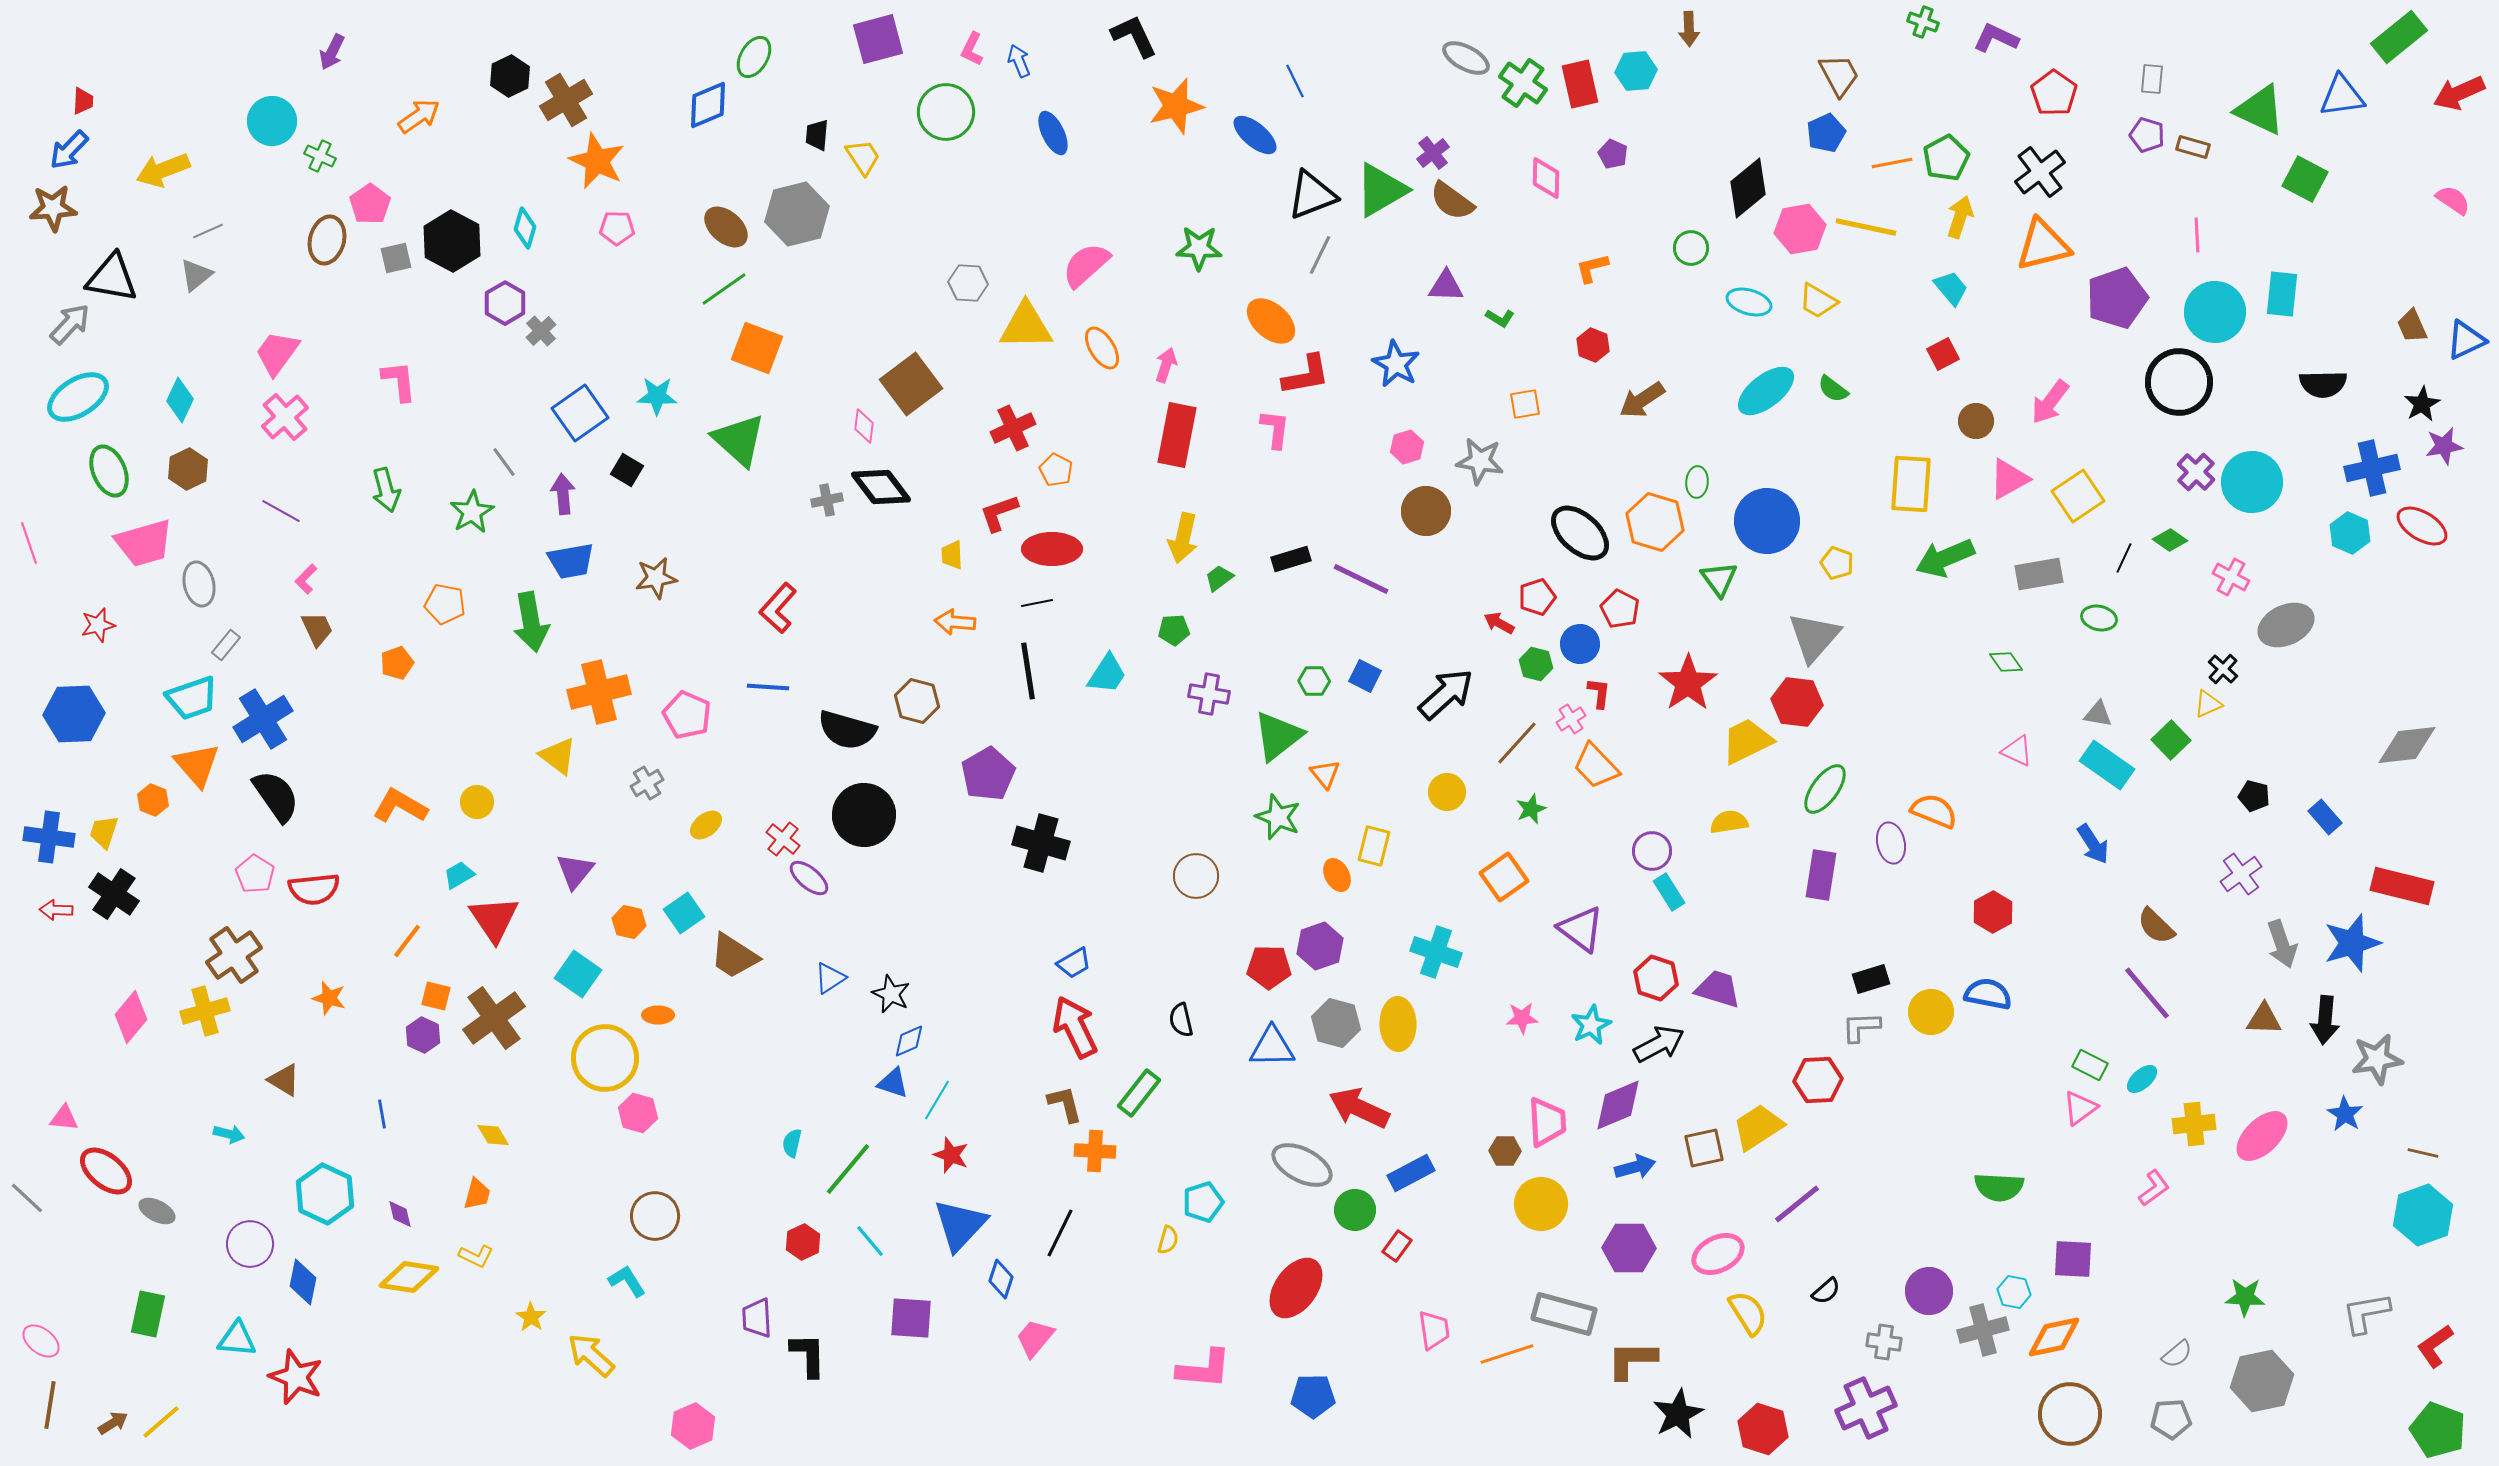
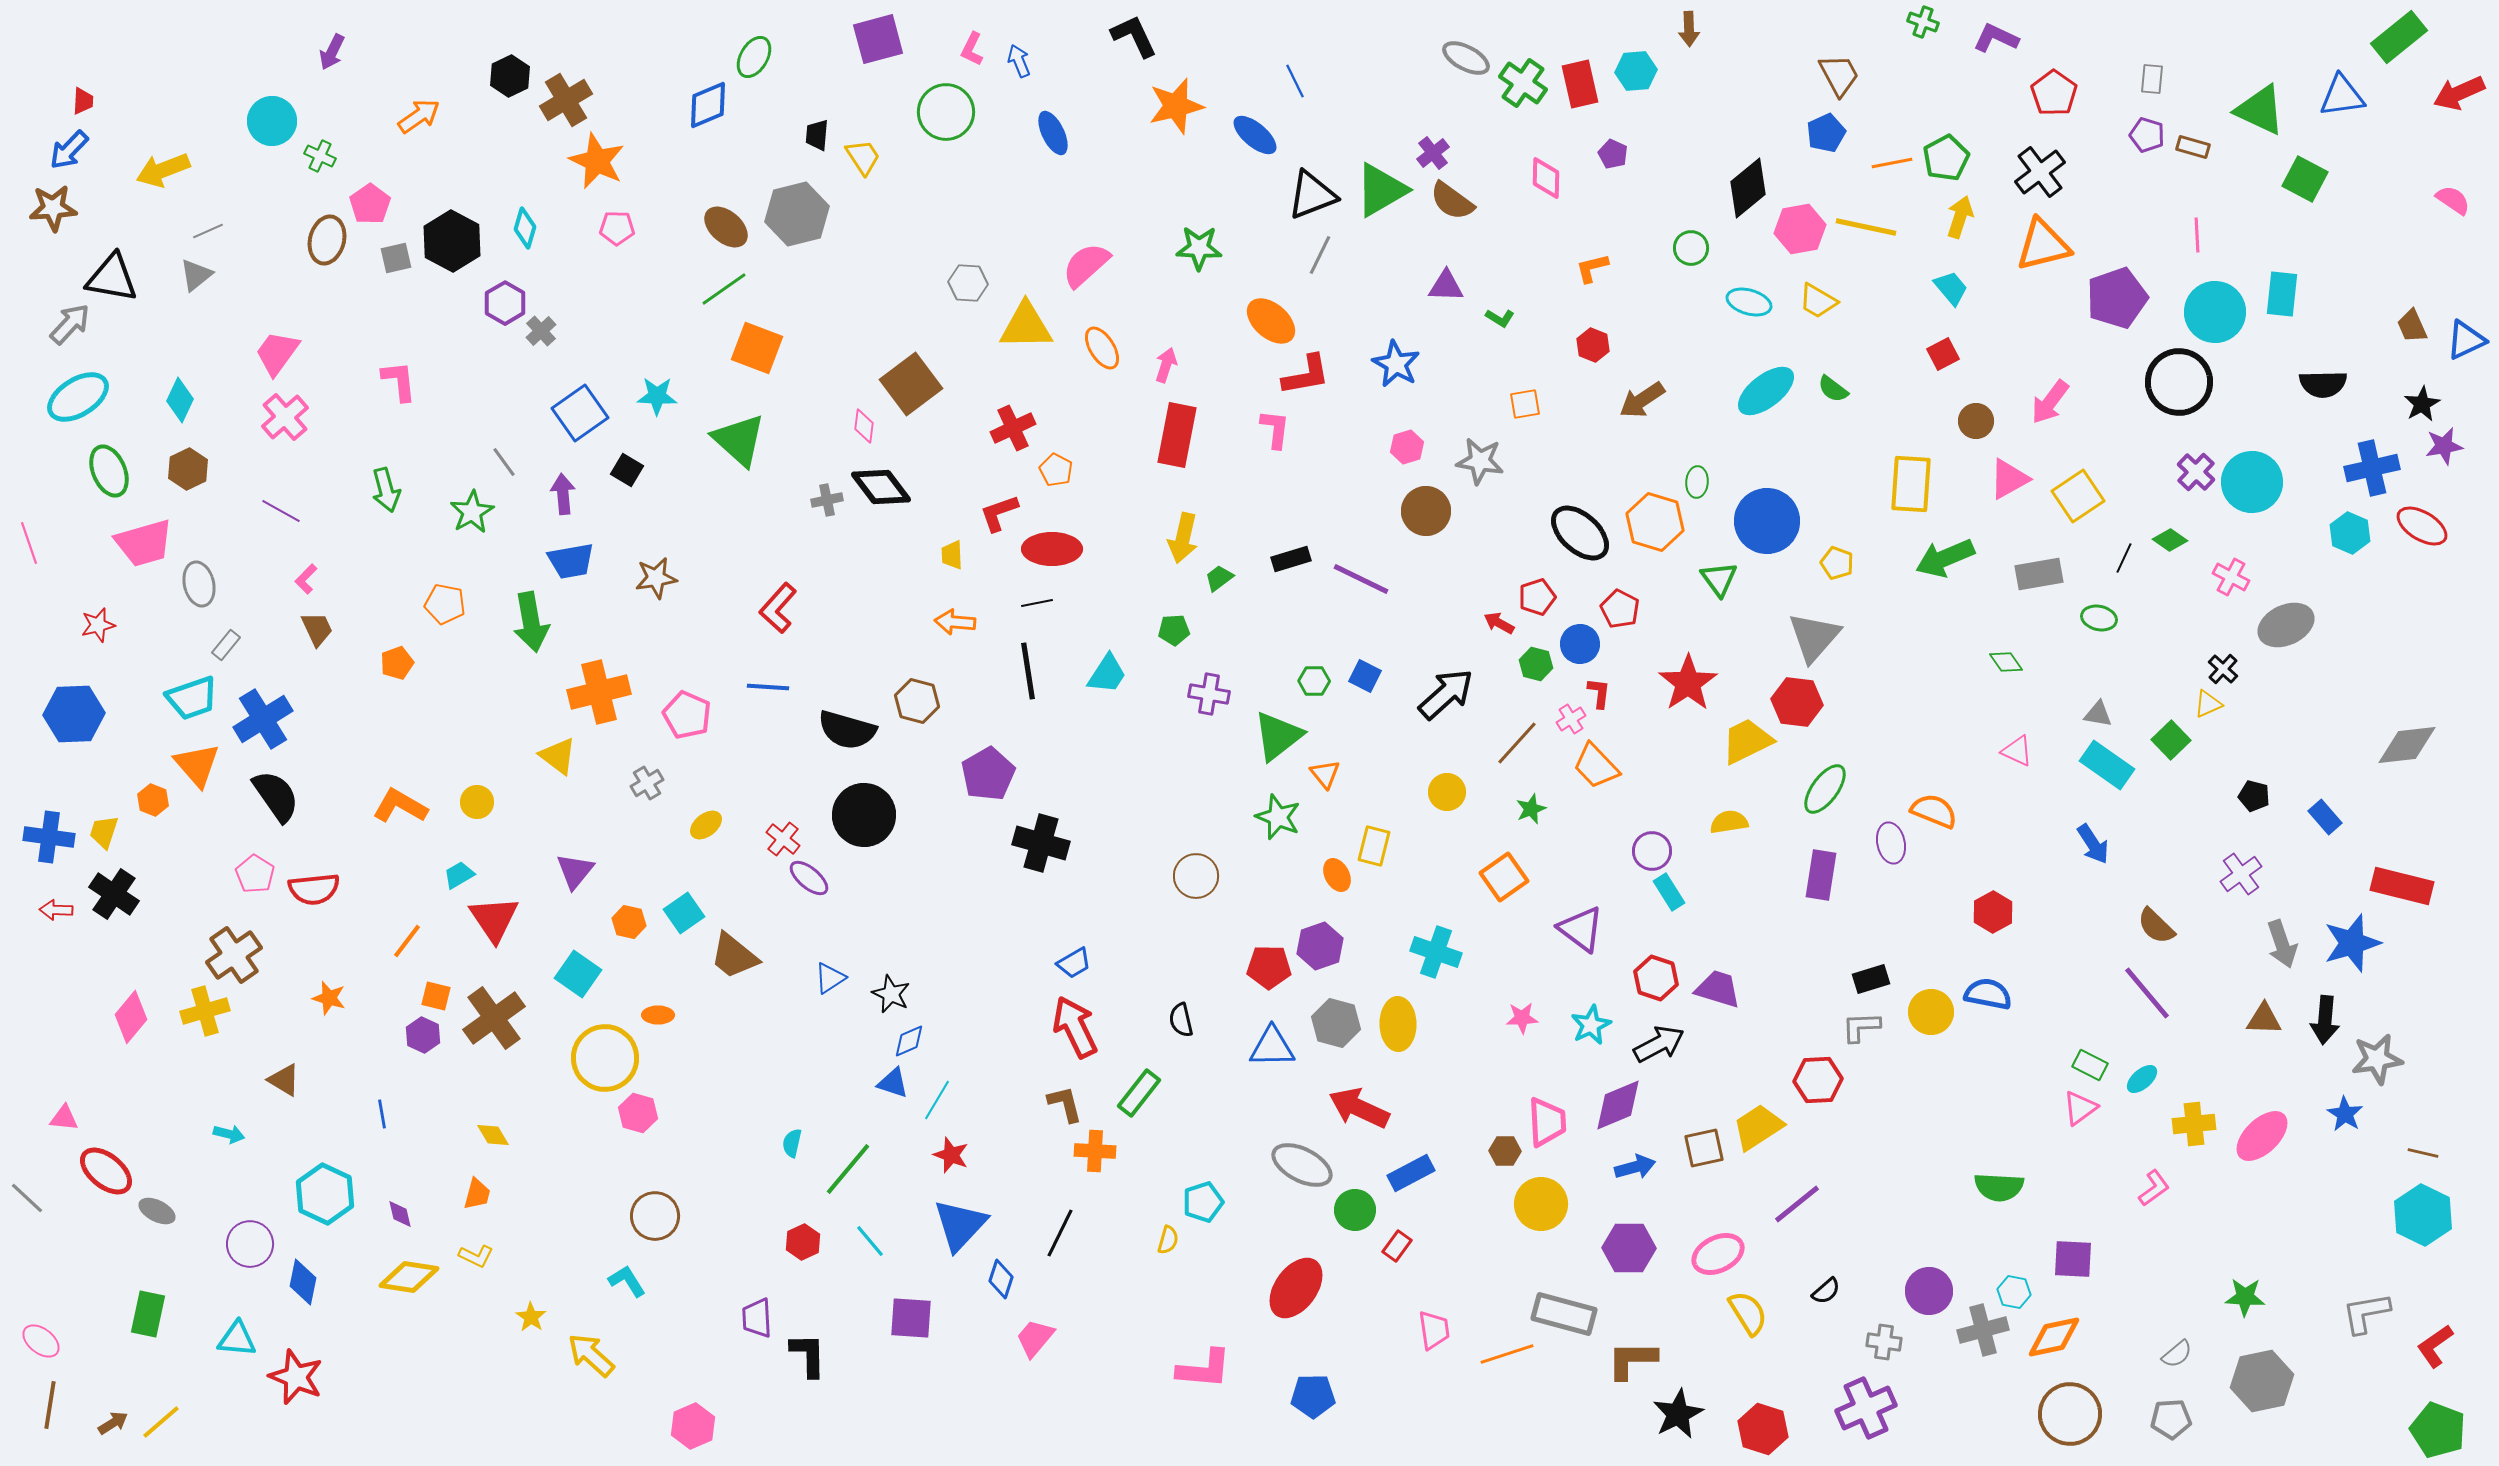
brown trapezoid at (734, 956): rotated 6 degrees clockwise
cyan hexagon at (2423, 1215): rotated 14 degrees counterclockwise
